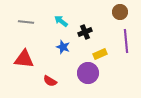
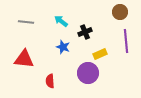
red semicircle: rotated 56 degrees clockwise
